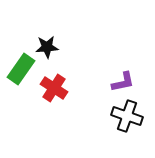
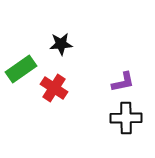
black star: moved 14 px right, 3 px up
green rectangle: rotated 20 degrees clockwise
black cross: moved 1 px left, 2 px down; rotated 20 degrees counterclockwise
